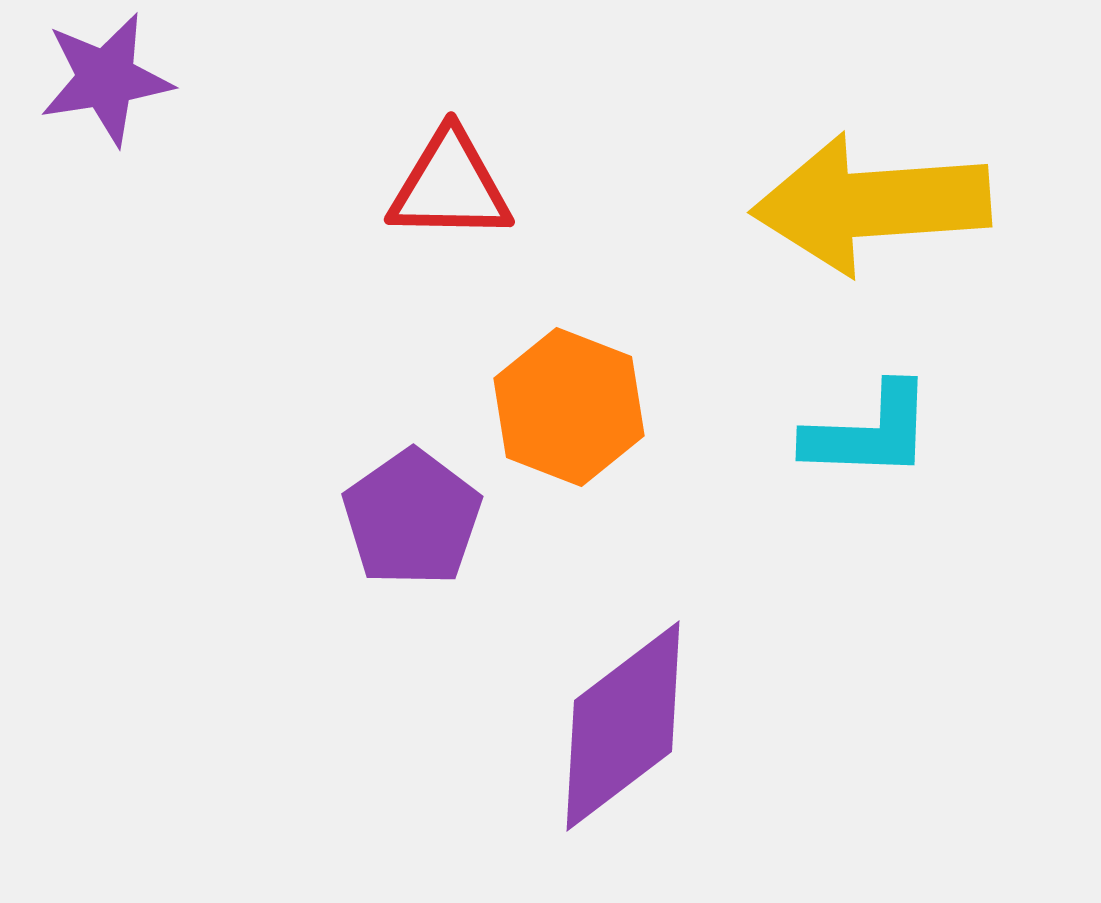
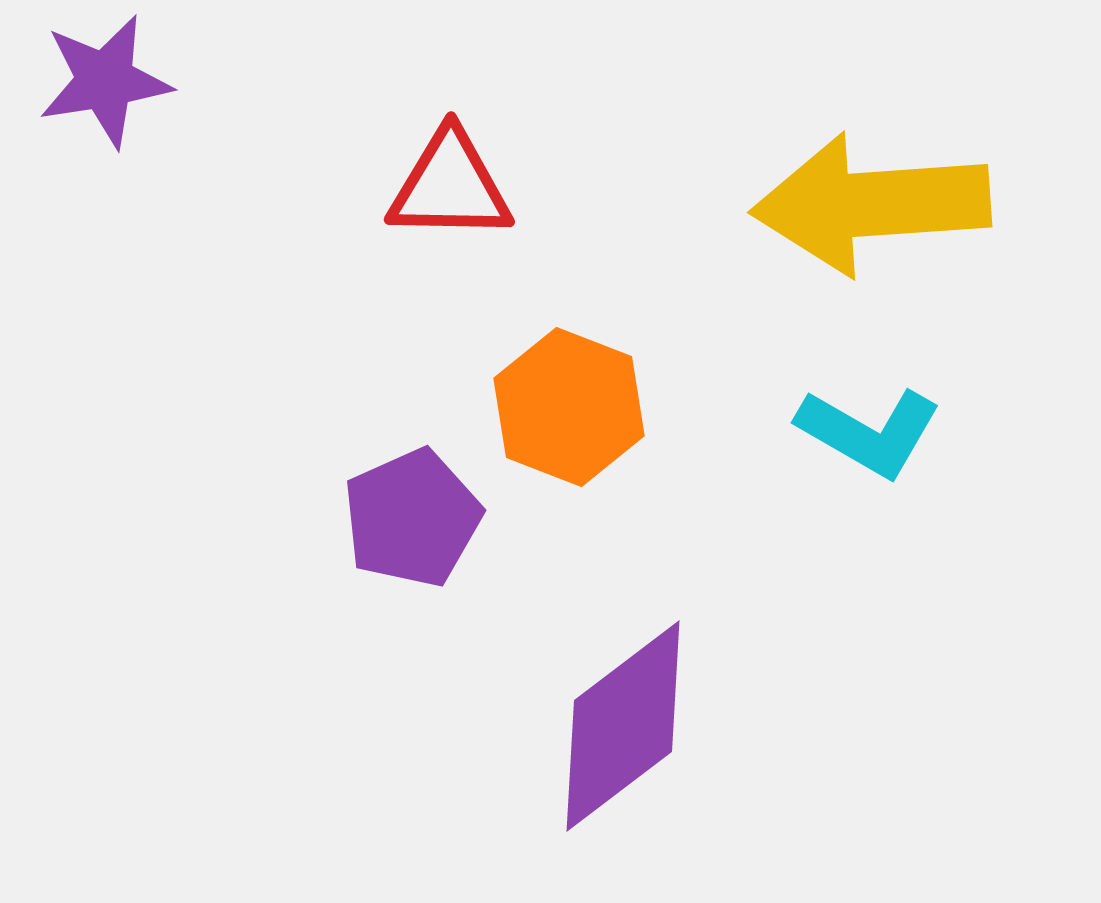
purple star: moved 1 px left, 2 px down
cyan L-shape: rotated 28 degrees clockwise
purple pentagon: rotated 11 degrees clockwise
